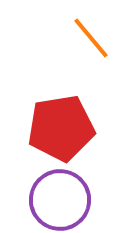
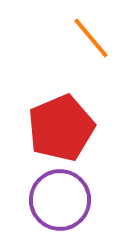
red pentagon: rotated 14 degrees counterclockwise
